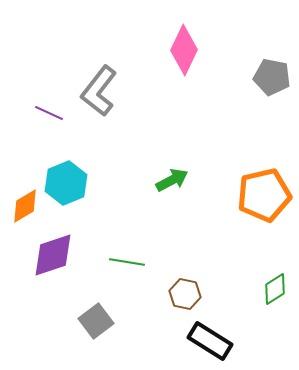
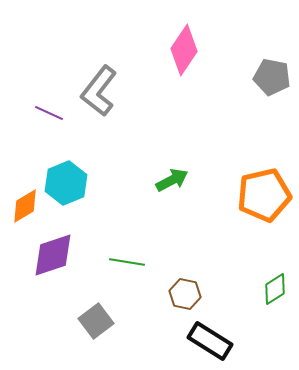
pink diamond: rotated 9 degrees clockwise
